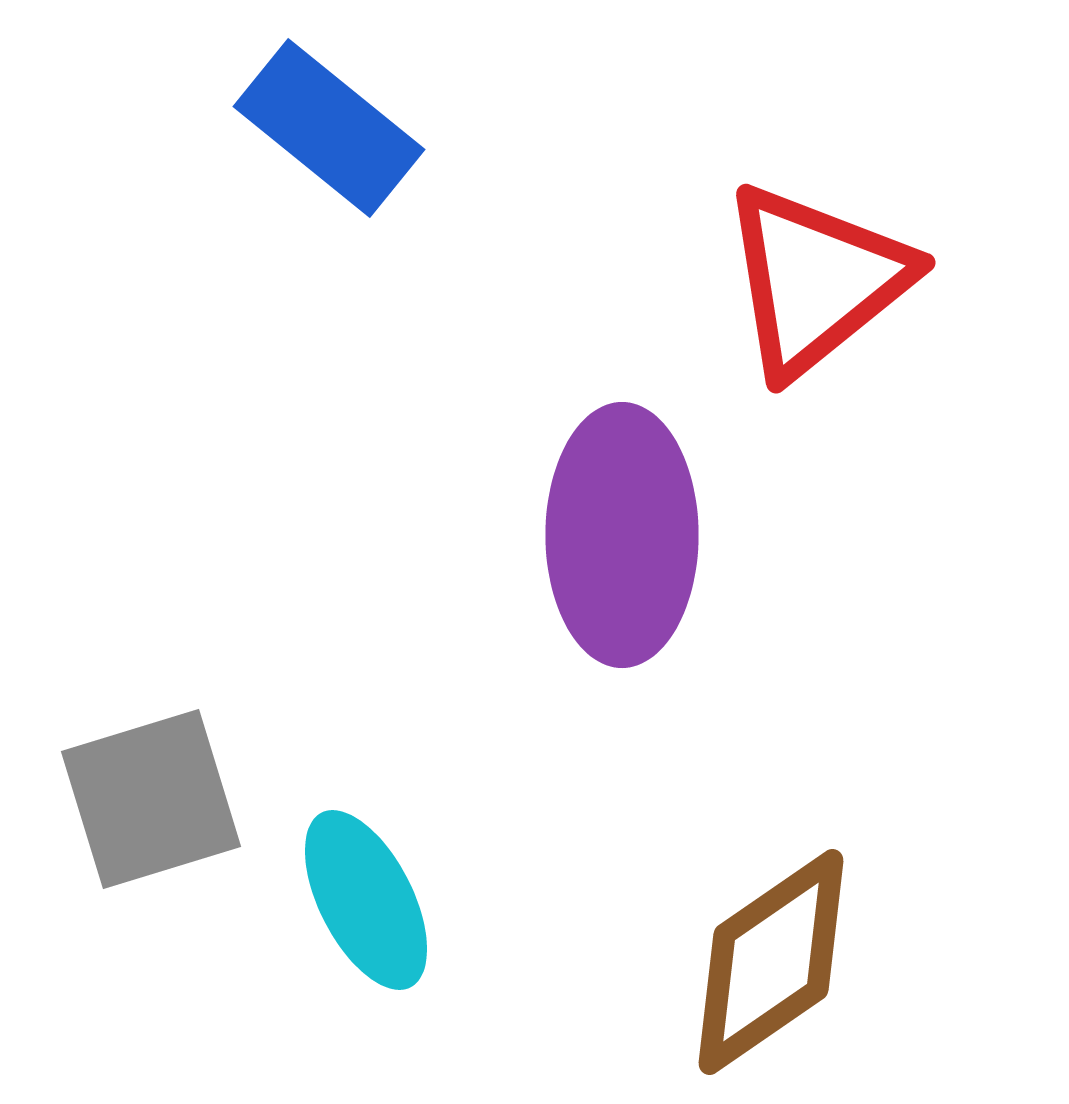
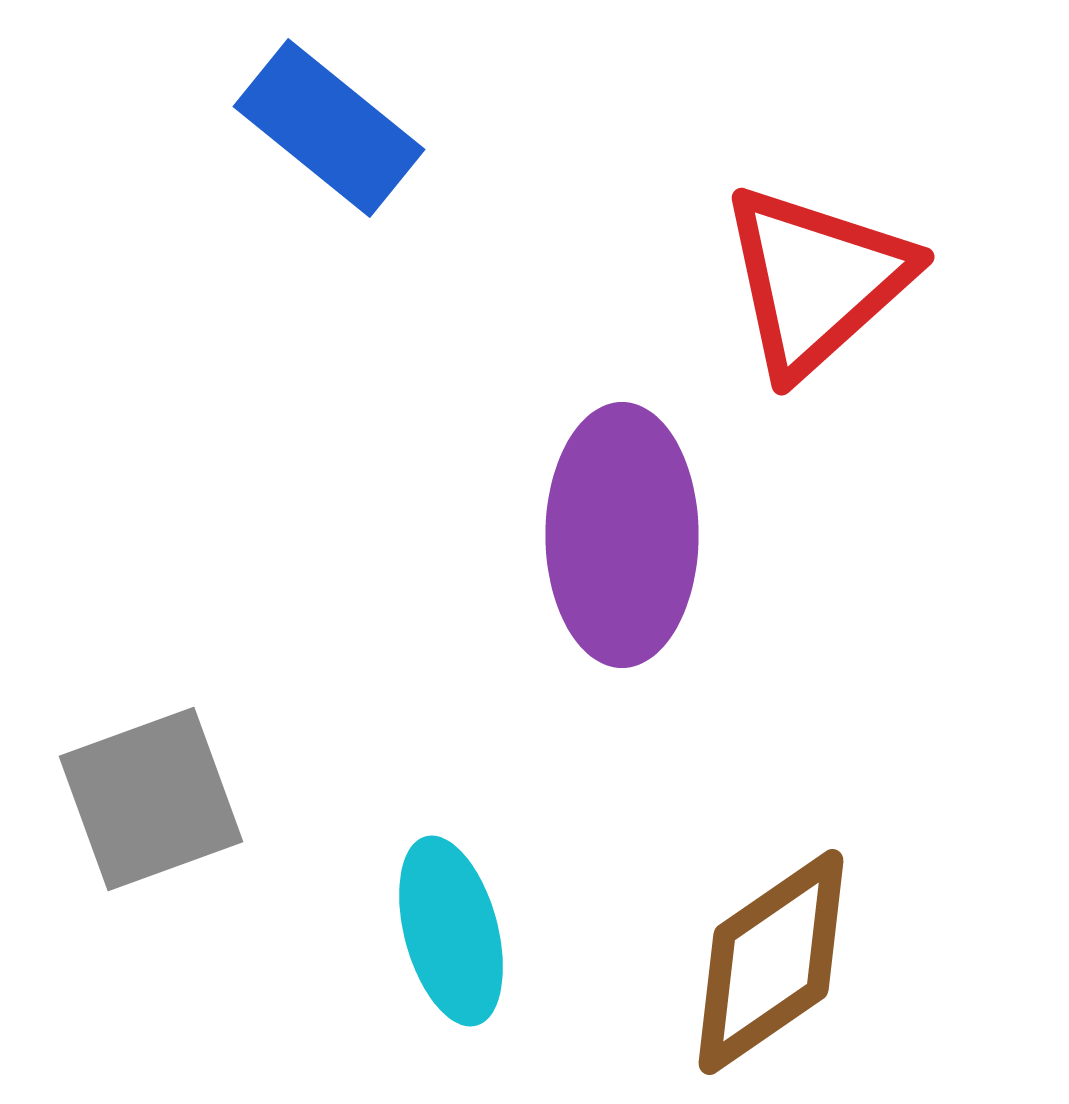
red triangle: rotated 3 degrees counterclockwise
gray square: rotated 3 degrees counterclockwise
cyan ellipse: moved 85 px right, 31 px down; rotated 12 degrees clockwise
